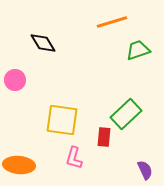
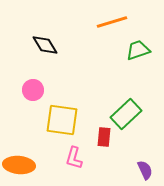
black diamond: moved 2 px right, 2 px down
pink circle: moved 18 px right, 10 px down
